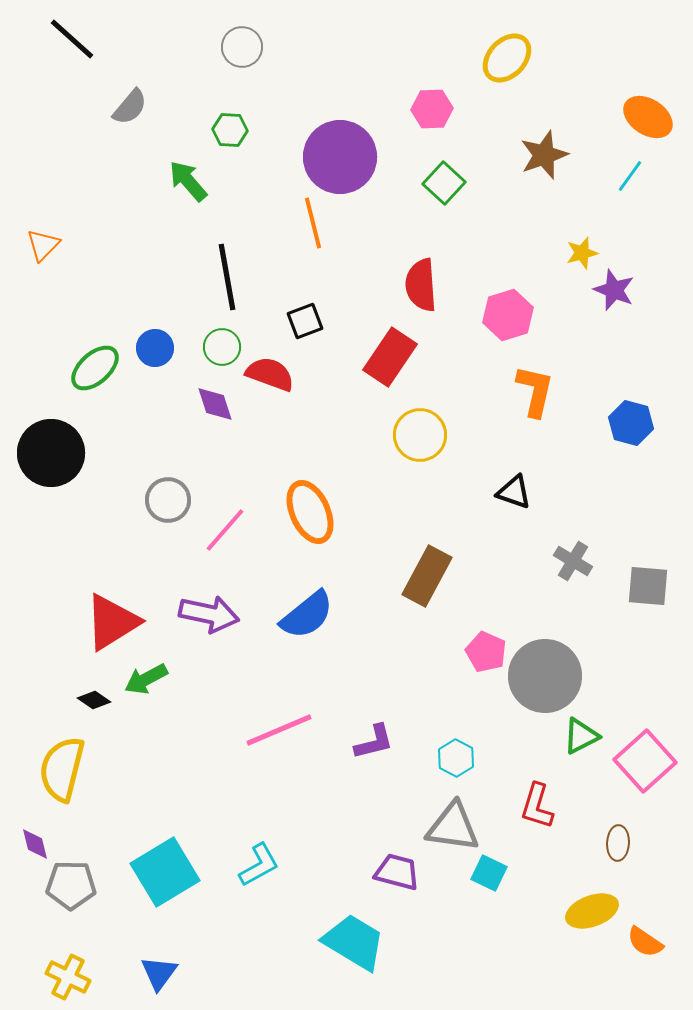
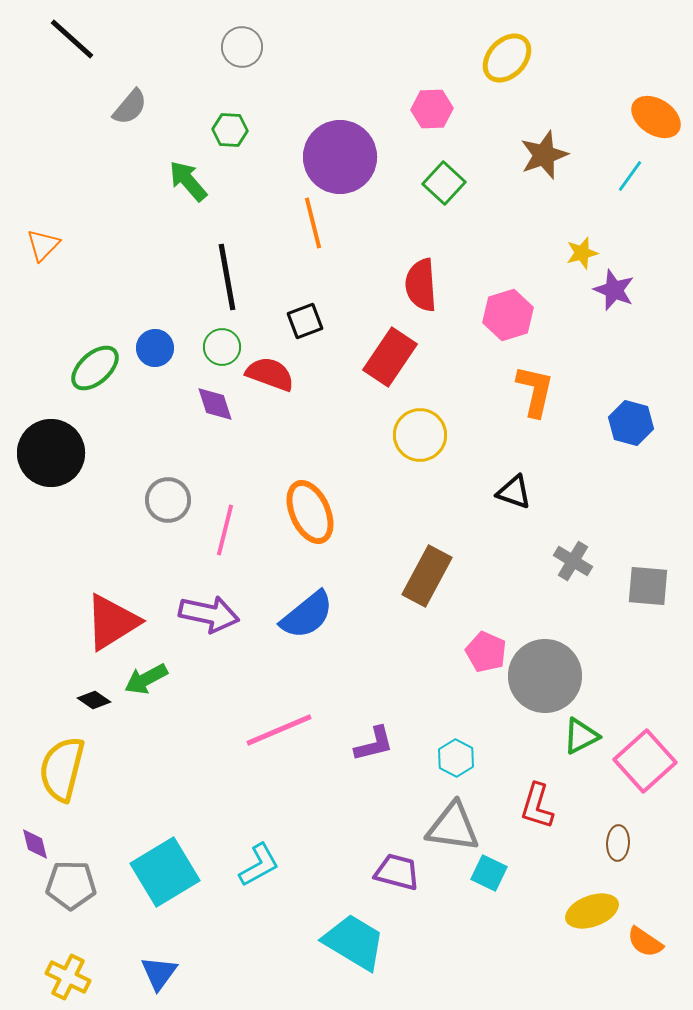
orange ellipse at (648, 117): moved 8 px right
pink line at (225, 530): rotated 27 degrees counterclockwise
purple L-shape at (374, 742): moved 2 px down
